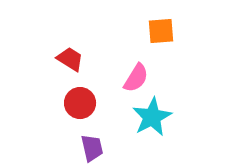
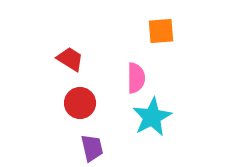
pink semicircle: rotated 32 degrees counterclockwise
